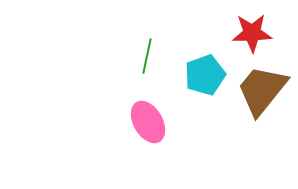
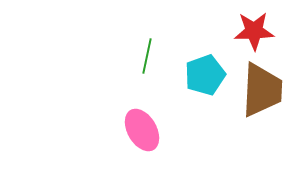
red star: moved 2 px right, 2 px up
brown trapezoid: rotated 144 degrees clockwise
pink ellipse: moved 6 px left, 8 px down
